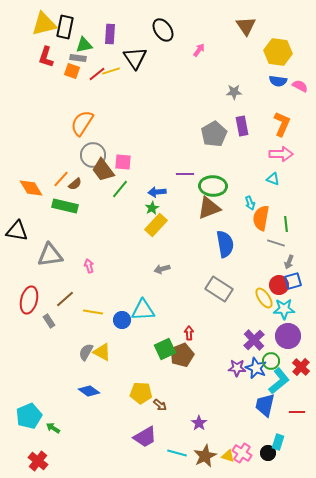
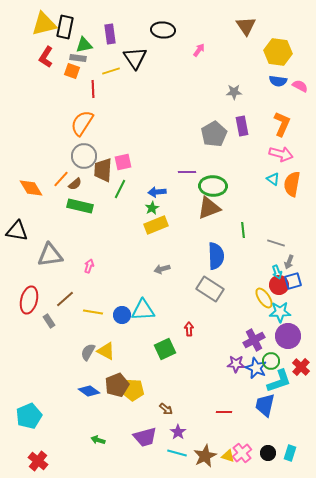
black ellipse at (163, 30): rotated 50 degrees counterclockwise
purple rectangle at (110, 34): rotated 12 degrees counterclockwise
red L-shape at (46, 57): rotated 15 degrees clockwise
red line at (97, 74): moved 4 px left, 15 px down; rotated 54 degrees counterclockwise
pink arrow at (281, 154): rotated 15 degrees clockwise
gray circle at (93, 155): moved 9 px left, 1 px down
pink square at (123, 162): rotated 18 degrees counterclockwise
brown trapezoid at (103, 170): rotated 40 degrees clockwise
purple line at (185, 174): moved 2 px right, 2 px up
cyan triangle at (273, 179): rotated 16 degrees clockwise
green line at (120, 189): rotated 12 degrees counterclockwise
cyan arrow at (250, 203): moved 27 px right, 69 px down
green rectangle at (65, 206): moved 15 px right
orange semicircle at (261, 218): moved 31 px right, 34 px up
green line at (286, 224): moved 43 px left, 6 px down
yellow rectangle at (156, 225): rotated 25 degrees clockwise
blue semicircle at (225, 244): moved 9 px left, 12 px down; rotated 8 degrees clockwise
pink arrow at (89, 266): rotated 32 degrees clockwise
gray rectangle at (219, 289): moved 9 px left
cyan star at (284, 309): moved 4 px left, 3 px down
blue circle at (122, 320): moved 5 px up
red arrow at (189, 333): moved 4 px up
purple cross at (254, 340): rotated 15 degrees clockwise
gray semicircle at (86, 352): moved 2 px right
yellow triangle at (102, 352): moved 4 px right, 1 px up
brown pentagon at (182, 355): moved 65 px left, 30 px down
purple star at (237, 368): moved 1 px left, 4 px up
cyan L-shape at (279, 381): rotated 20 degrees clockwise
yellow pentagon at (141, 393): moved 8 px left, 3 px up
brown arrow at (160, 405): moved 6 px right, 4 px down
red line at (297, 412): moved 73 px left
purple star at (199, 423): moved 21 px left, 9 px down
green arrow at (53, 428): moved 45 px right, 12 px down; rotated 16 degrees counterclockwise
purple trapezoid at (145, 437): rotated 15 degrees clockwise
cyan rectangle at (278, 442): moved 12 px right, 11 px down
pink cross at (242, 453): rotated 18 degrees clockwise
